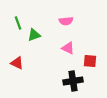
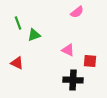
pink semicircle: moved 11 px right, 9 px up; rotated 32 degrees counterclockwise
pink triangle: moved 2 px down
black cross: moved 1 px up; rotated 12 degrees clockwise
